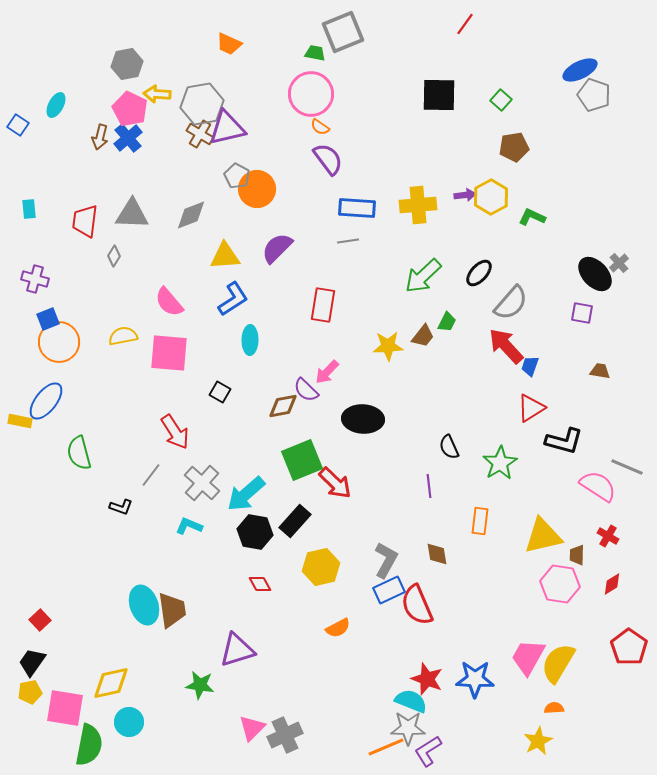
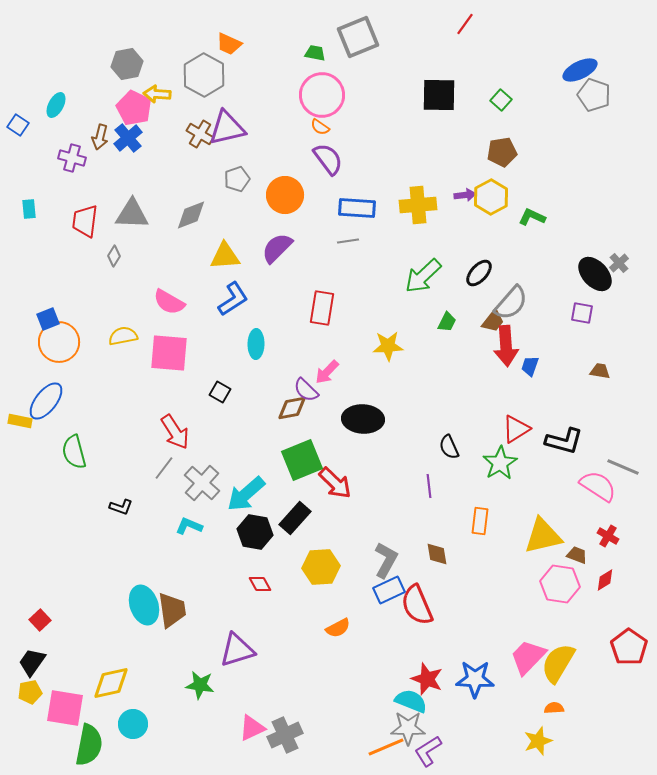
gray square at (343, 32): moved 15 px right, 5 px down
pink circle at (311, 94): moved 11 px right, 1 px down
gray hexagon at (202, 104): moved 2 px right, 29 px up; rotated 21 degrees counterclockwise
pink pentagon at (130, 109): moved 4 px right, 1 px up
brown pentagon at (514, 147): moved 12 px left, 5 px down
gray pentagon at (237, 176): moved 3 px down; rotated 25 degrees clockwise
orange circle at (257, 189): moved 28 px right, 6 px down
purple cross at (35, 279): moved 37 px right, 121 px up
pink semicircle at (169, 302): rotated 20 degrees counterclockwise
red rectangle at (323, 305): moved 1 px left, 3 px down
brown trapezoid at (423, 336): moved 70 px right, 15 px up
cyan ellipse at (250, 340): moved 6 px right, 4 px down
red arrow at (506, 346): rotated 141 degrees counterclockwise
brown diamond at (283, 406): moved 9 px right, 2 px down
red triangle at (531, 408): moved 15 px left, 21 px down
green semicircle at (79, 453): moved 5 px left, 1 px up
gray line at (627, 467): moved 4 px left
gray line at (151, 475): moved 13 px right, 7 px up
black rectangle at (295, 521): moved 3 px up
brown trapezoid at (577, 555): rotated 110 degrees clockwise
yellow hexagon at (321, 567): rotated 9 degrees clockwise
red diamond at (612, 584): moved 7 px left, 4 px up
pink trapezoid at (528, 657): rotated 15 degrees clockwise
cyan circle at (129, 722): moved 4 px right, 2 px down
pink triangle at (252, 728): rotated 20 degrees clockwise
yellow star at (538, 741): rotated 8 degrees clockwise
